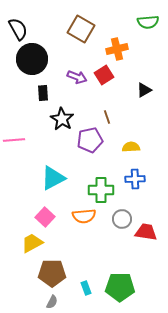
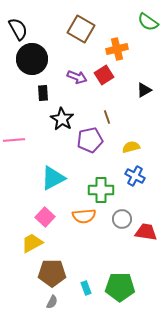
green semicircle: rotated 40 degrees clockwise
yellow semicircle: rotated 12 degrees counterclockwise
blue cross: moved 3 px up; rotated 30 degrees clockwise
